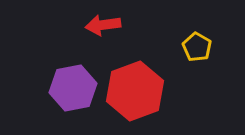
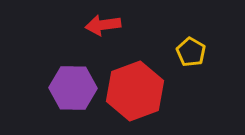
yellow pentagon: moved 6 px left, 5 px down
purple hexagon: rotated 12 degrees clockwise
